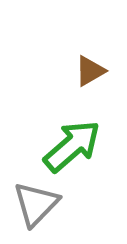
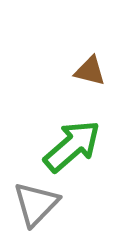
brown triangle: rotated 44 degrees clockwise
